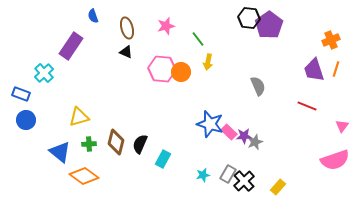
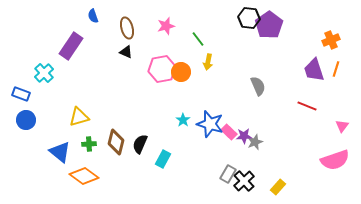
pink hexagon: rotated 16 degrees counterclockwise
cyan star: moved 20 px left, 55 px up; rotated 24 degrees counterclockwise
